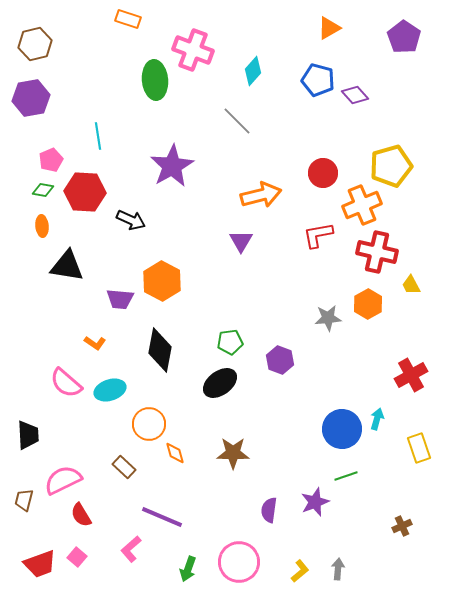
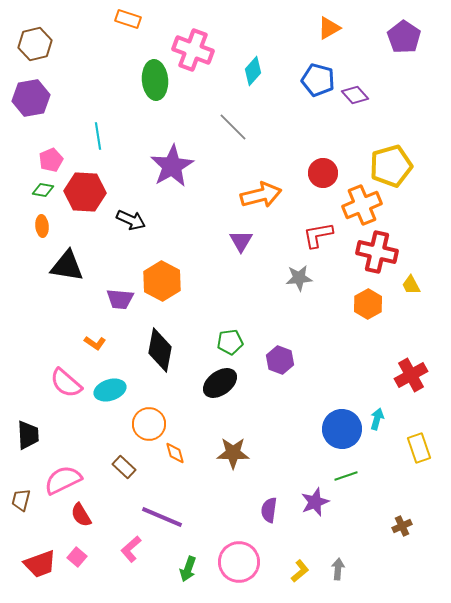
gray line at (237, 121): moved 4 px left, 6 px down
gray star at (328, 318): moved 29 px left, 40 px up
brown trapezoid at (24, 500): moved 3 px left
